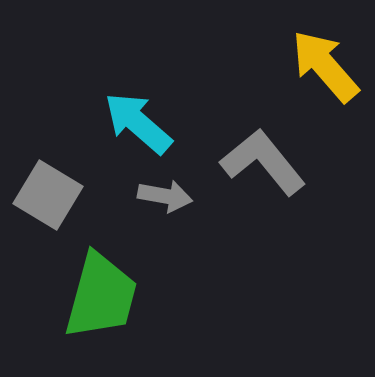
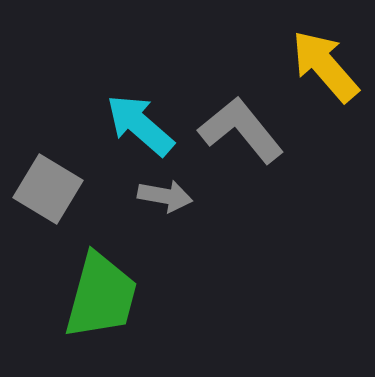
cyan arrow: moved 2 px right, 2 px down
gray L-shape: moved 22 px left, 32 px up
gray square: moved 6 px up
